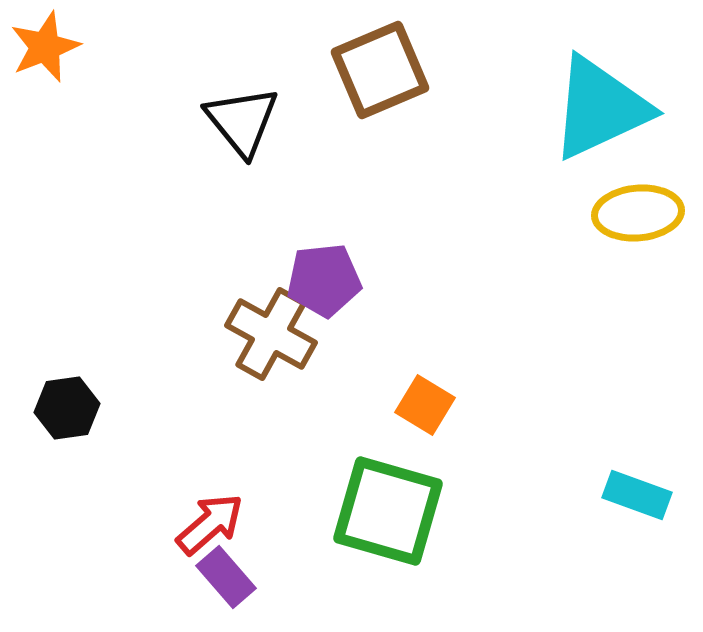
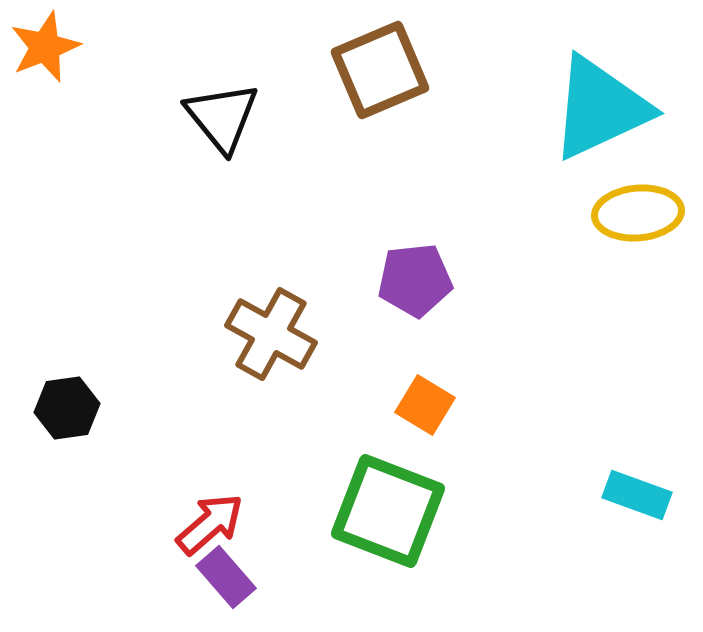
black triangle: moved 20 px left, 4 px up
purple pentagon: moved 91 px right
green square: rotated 5 degrees clockwise
